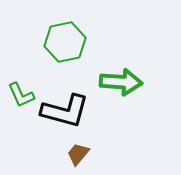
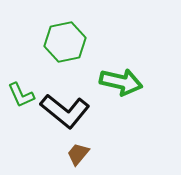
green arrow: rotated 9 degrees clockwise
black L-shape: rotated 24 degrees clockwise
